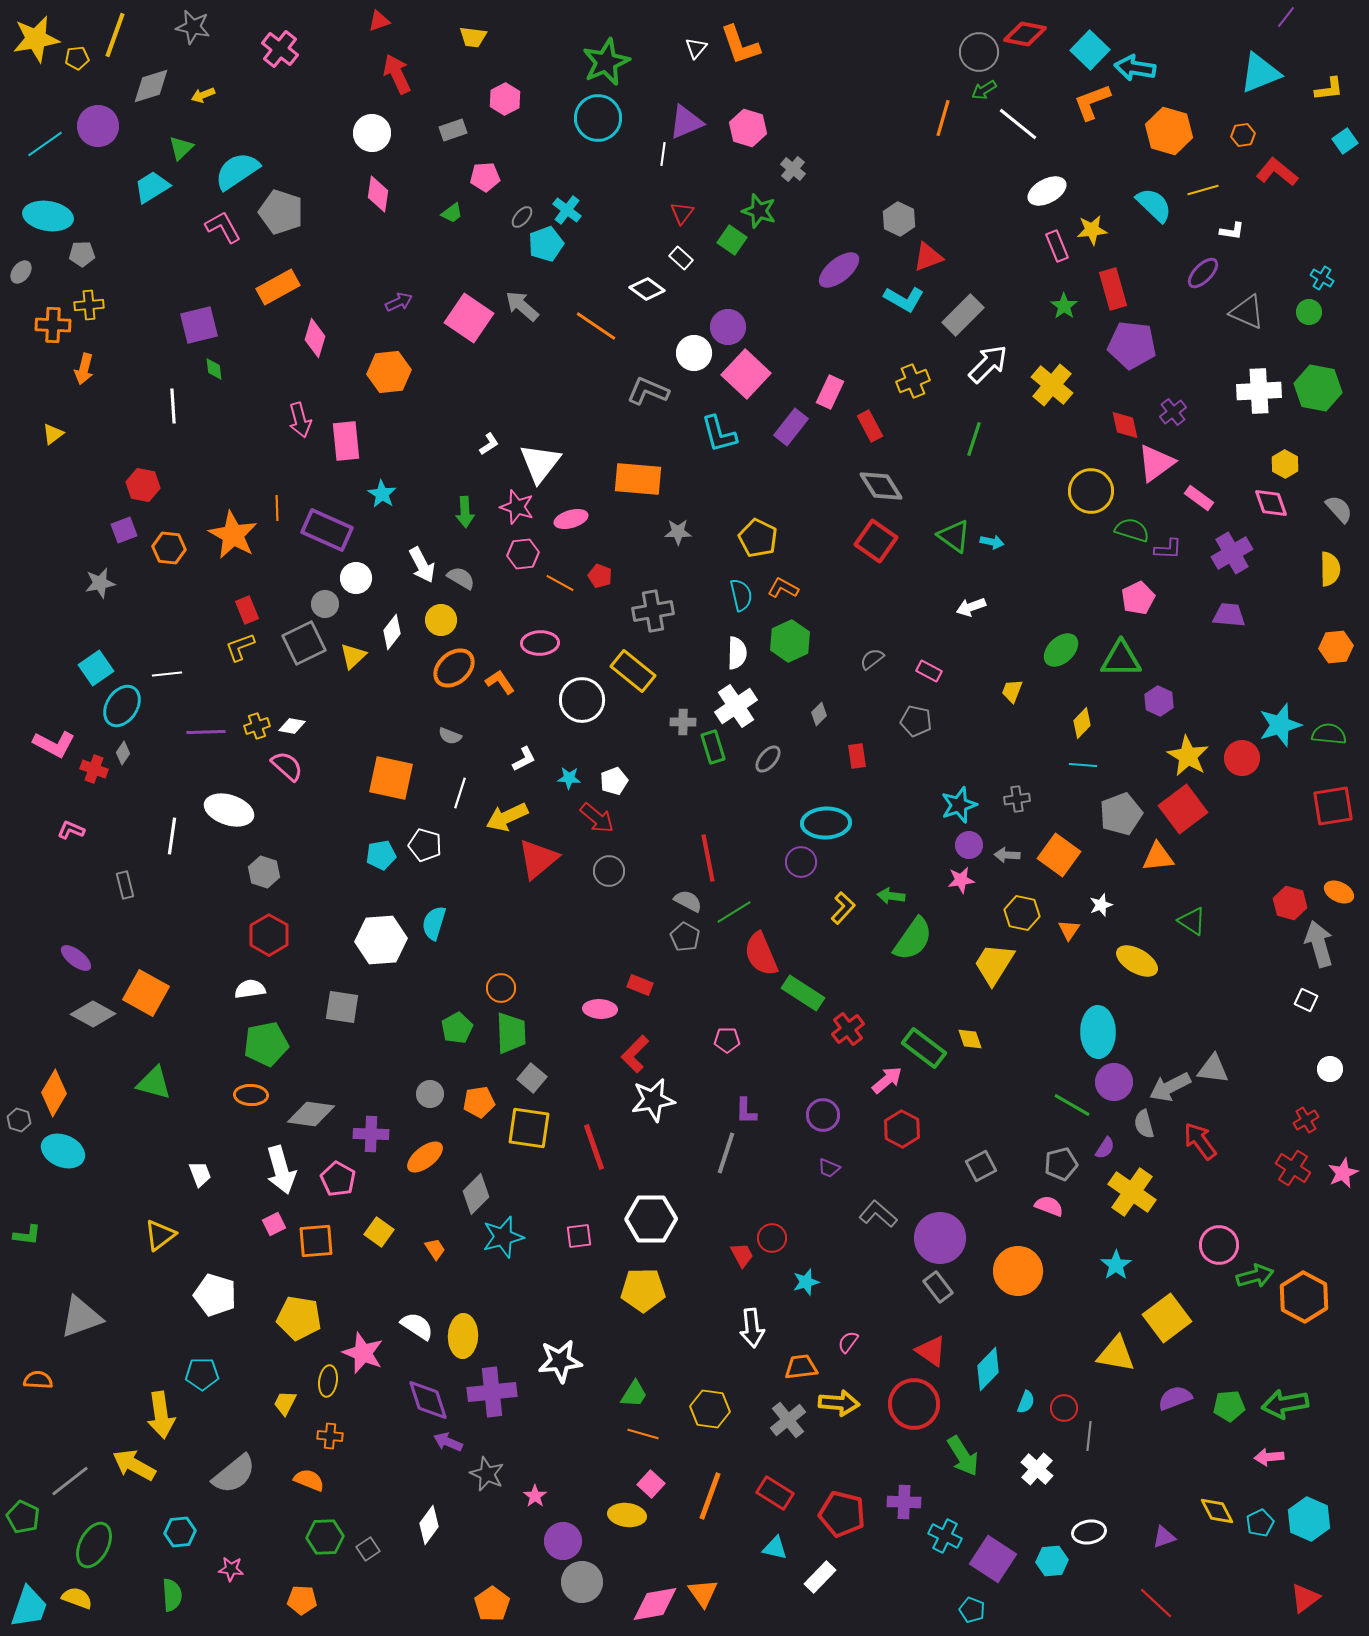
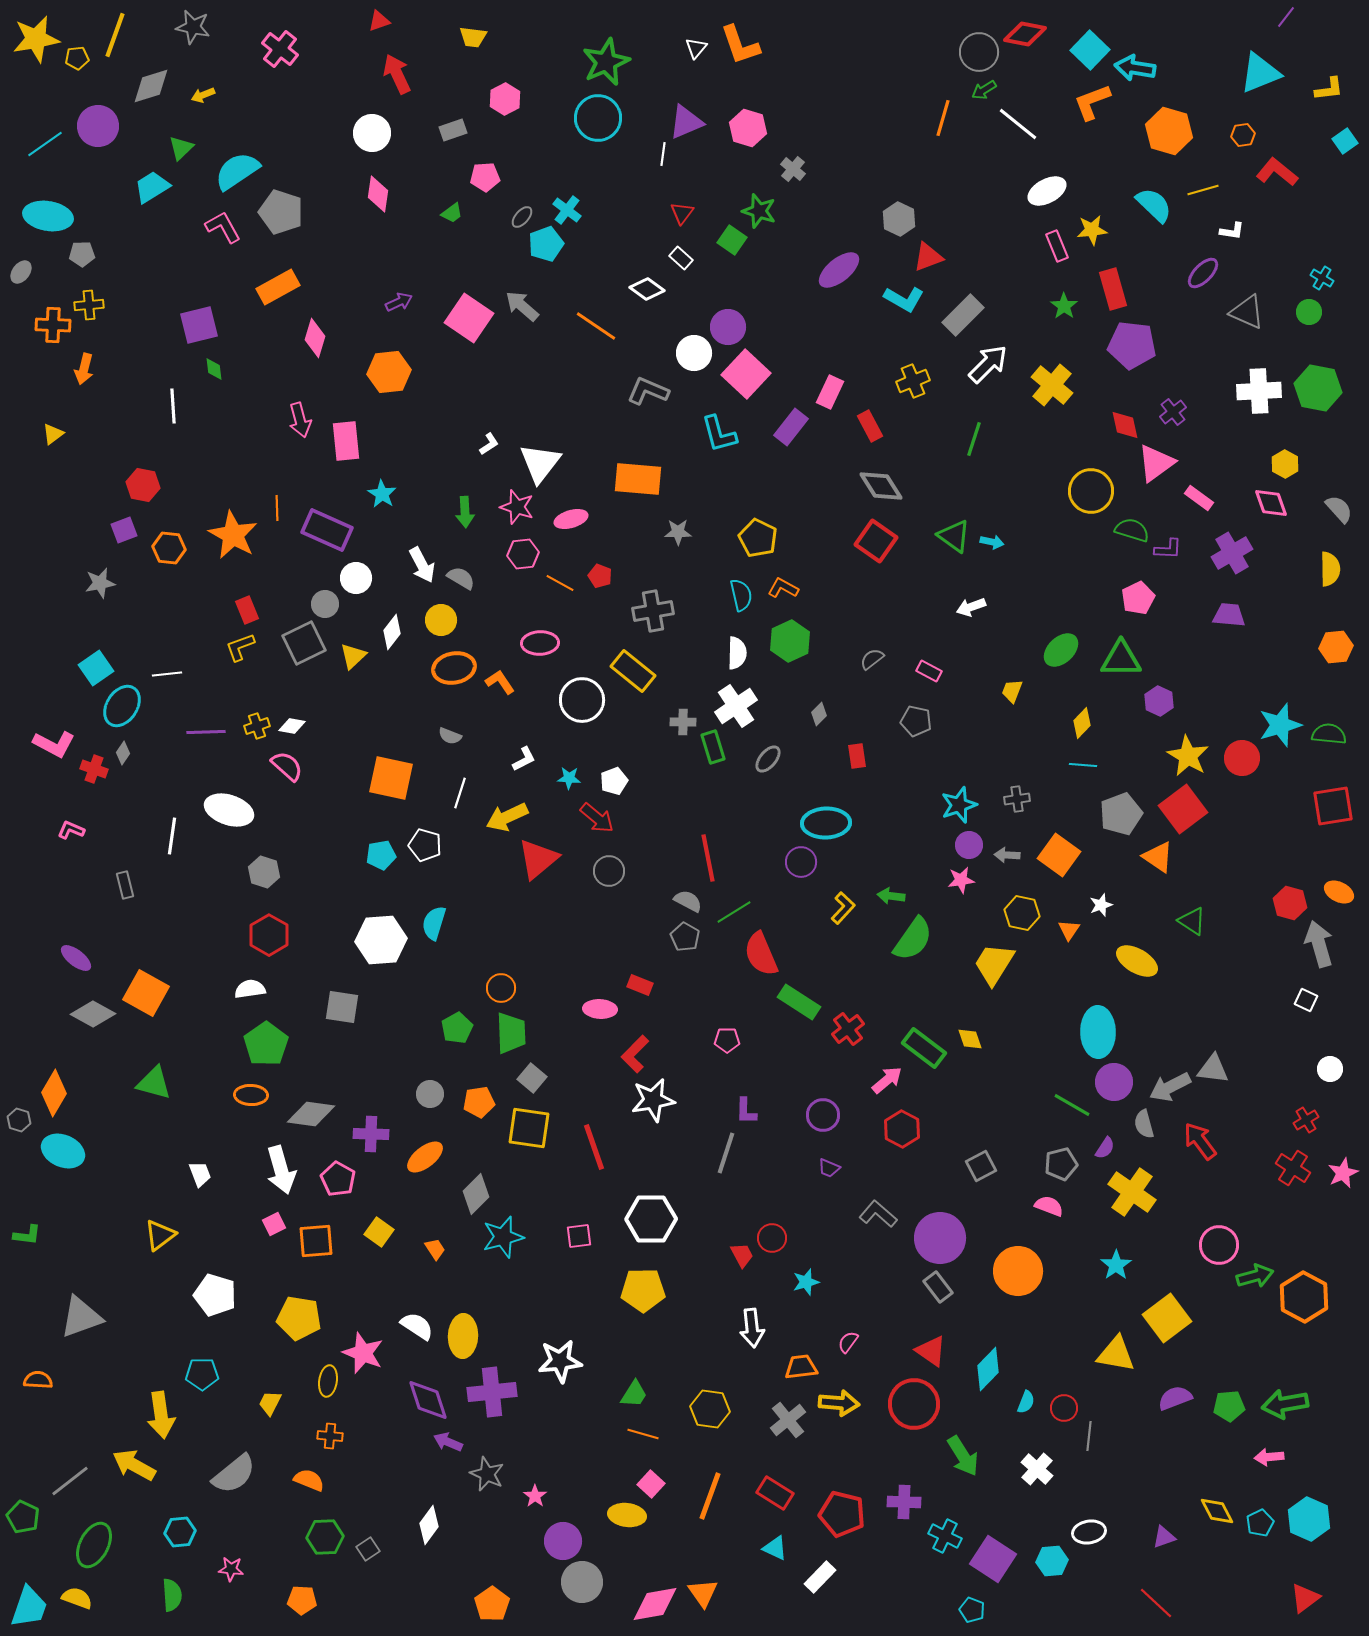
orange ellipse at (454, 668): rotated 30 degrees clockwise
orange triangle at (1158, 857): rotated 40 degrees clockwise
green rectangle at (803, 993): moved 4 px left, 9 px down
green pentagon at (266, 1044): rotated 24 degrees counterclockwise
yellow trapezoid at (285, 1403): moved 15 px left
cyan triangle at (775, 1548): rotated 12 degrees clockwise
